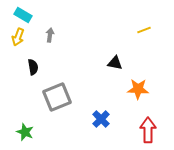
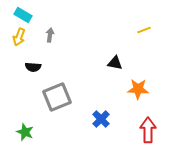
yellow arrow: moved 1 px right
black semicircle: rotated 105 degrees clockwise
